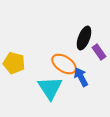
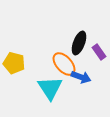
black ellipse: moved 5 px left, 5 px down
orange ellipse: rotated 15 degrees clockwise
blue arrow: rotated 138 degrees clockwise
